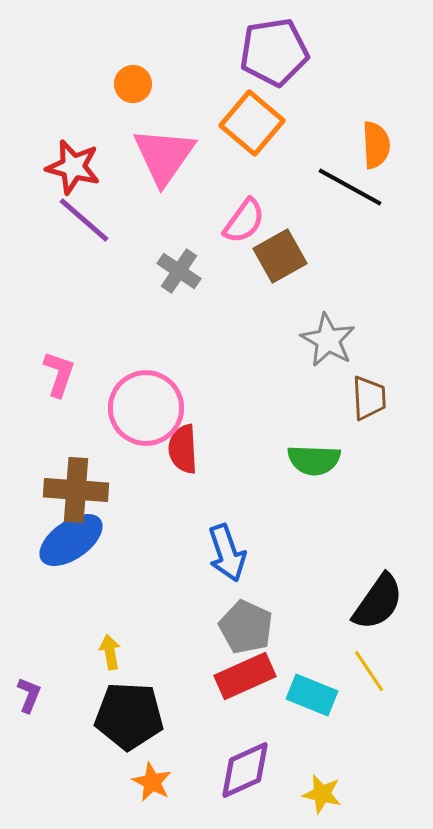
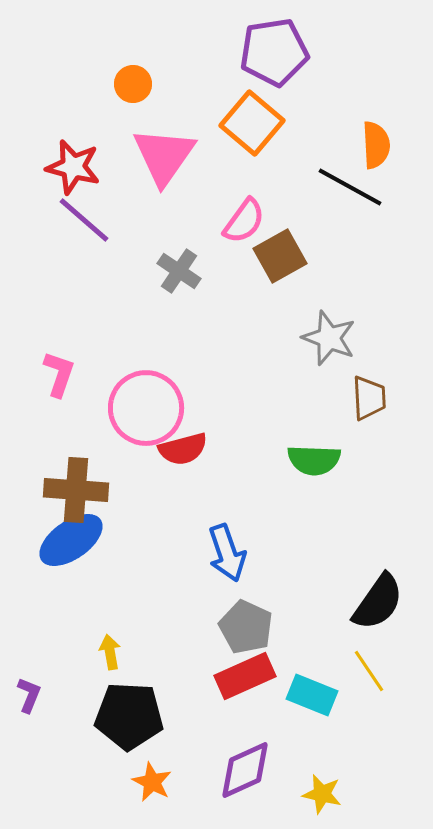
gray star: moved 1 px right, 2 px up; rotated 8 degrees counterclockwise
red semicircle: rotated 102 degrees counterclockwise
